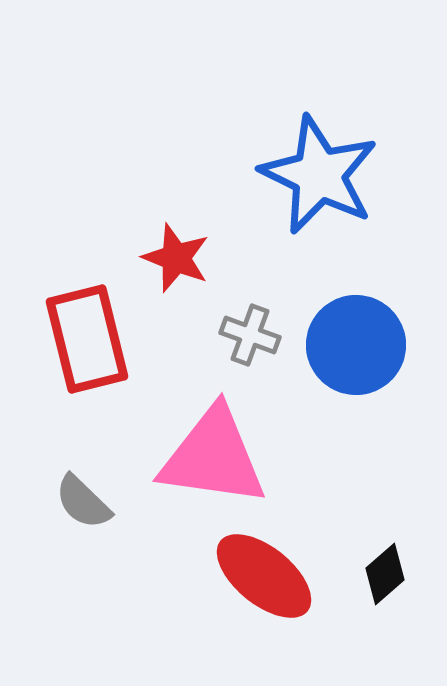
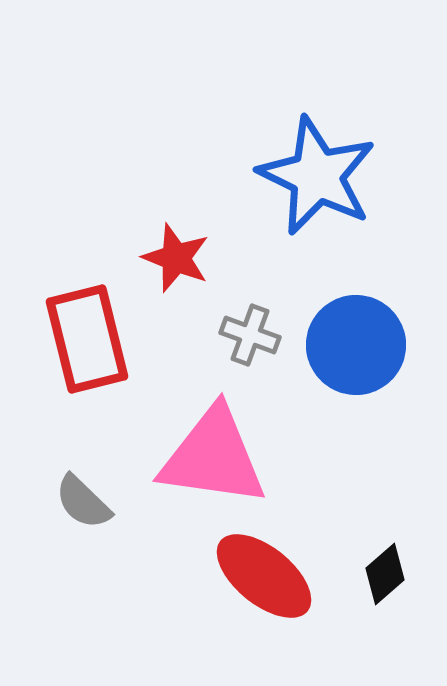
blue star: moved 2 px left, 1 px down
